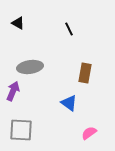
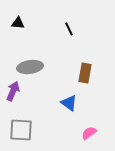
black triangle: rotated 24 degrees counterclockwise
